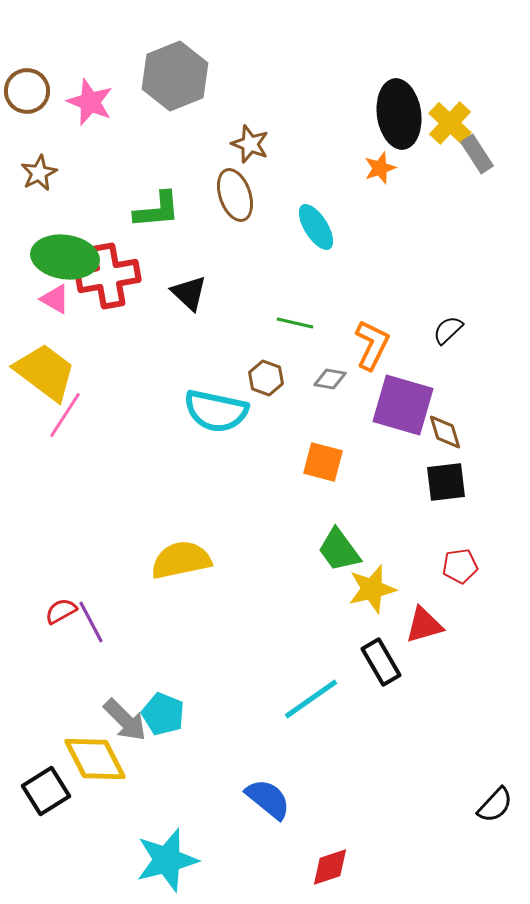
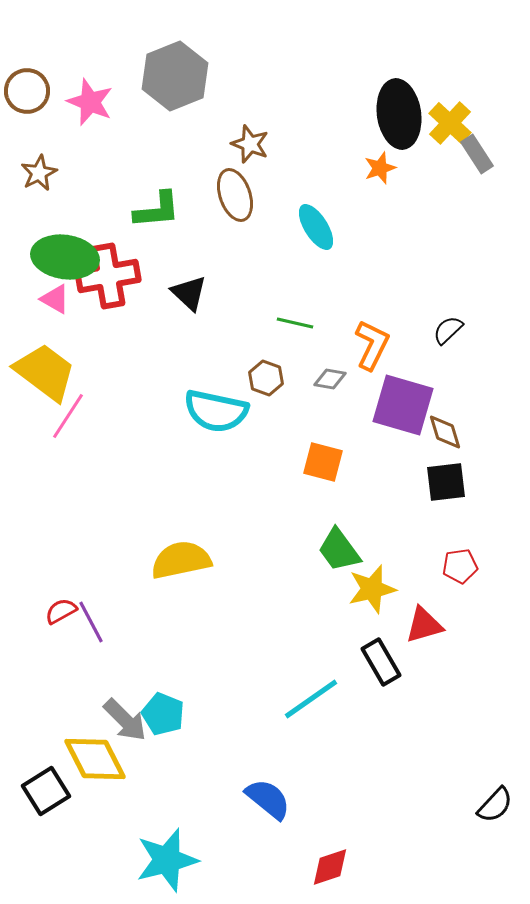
pink line at (65, 415): moved 3 px right, 1 px down
